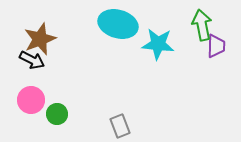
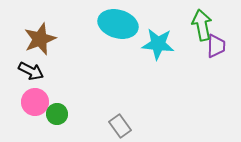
black arrow: moved 1 px left, 11 px down
pink circle: moved 4 px right, 2 px down
gray rectangle: rotated 15 degrees counterclockwise
